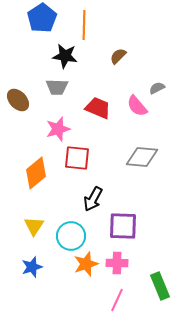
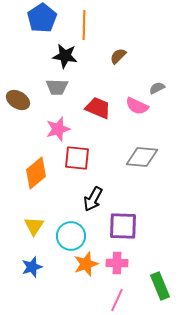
brown ellipse: rotated 15 degrees counterclockwise
pink semicircle: rotated 25 degrees counterclockwise
